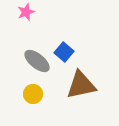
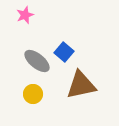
pink star: moved 1 px left, 3 px down
